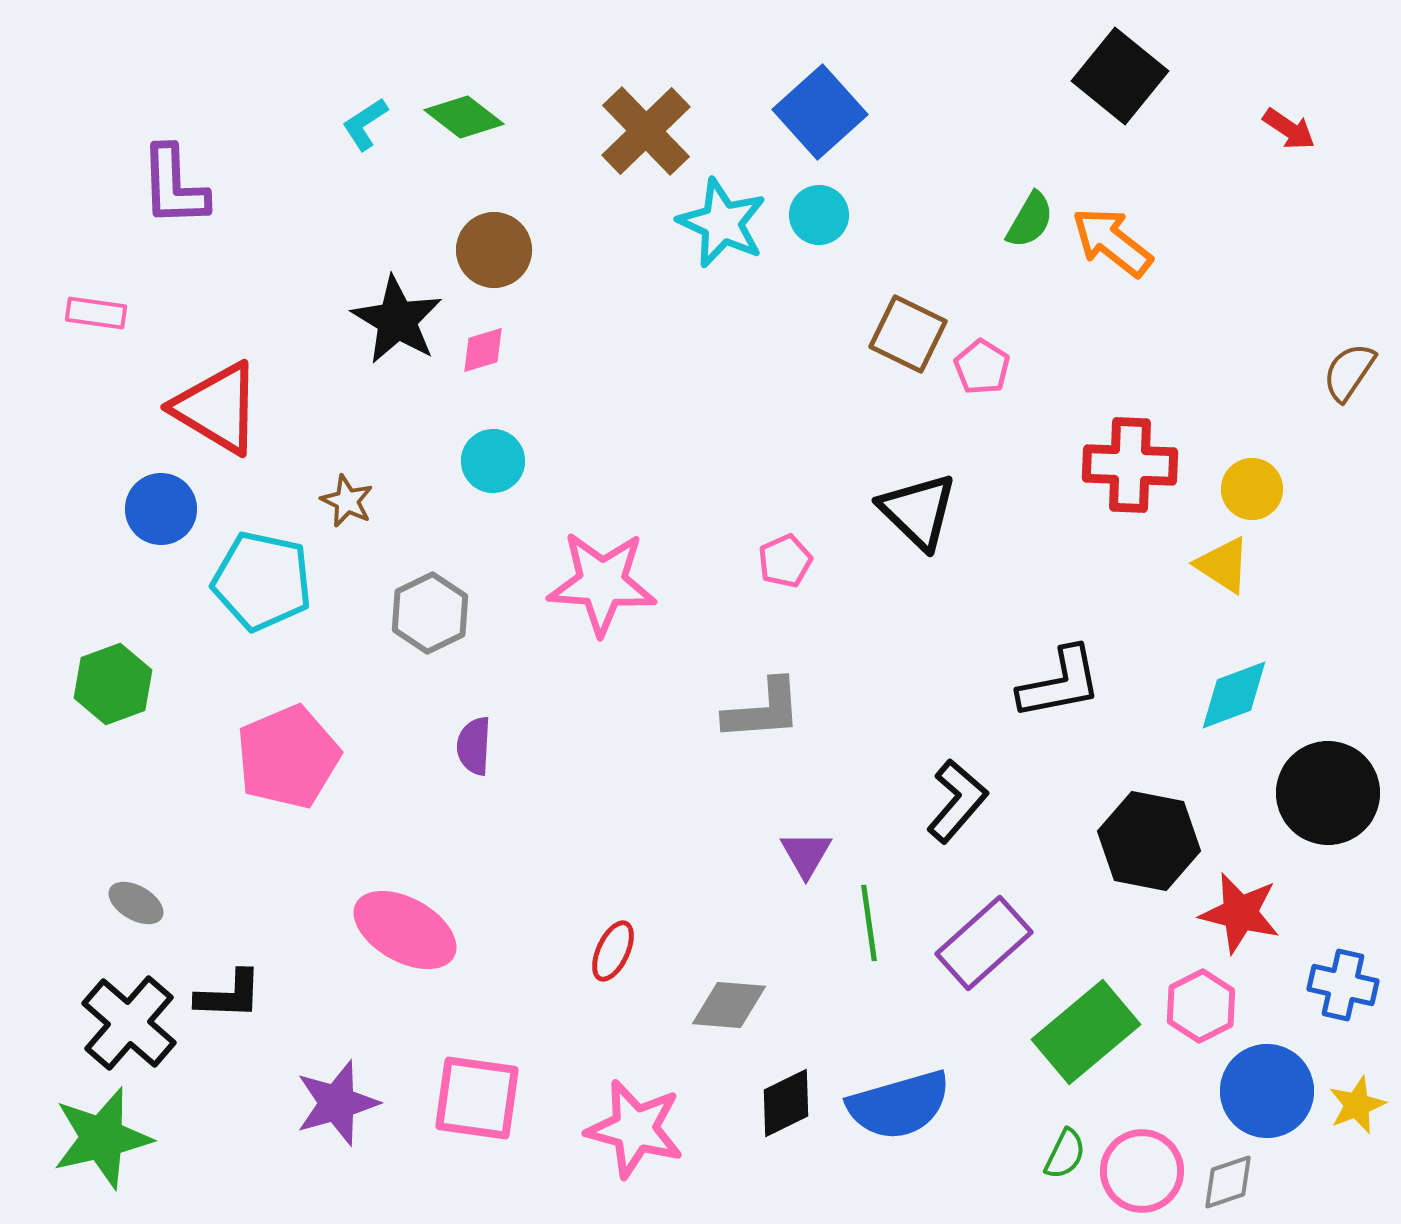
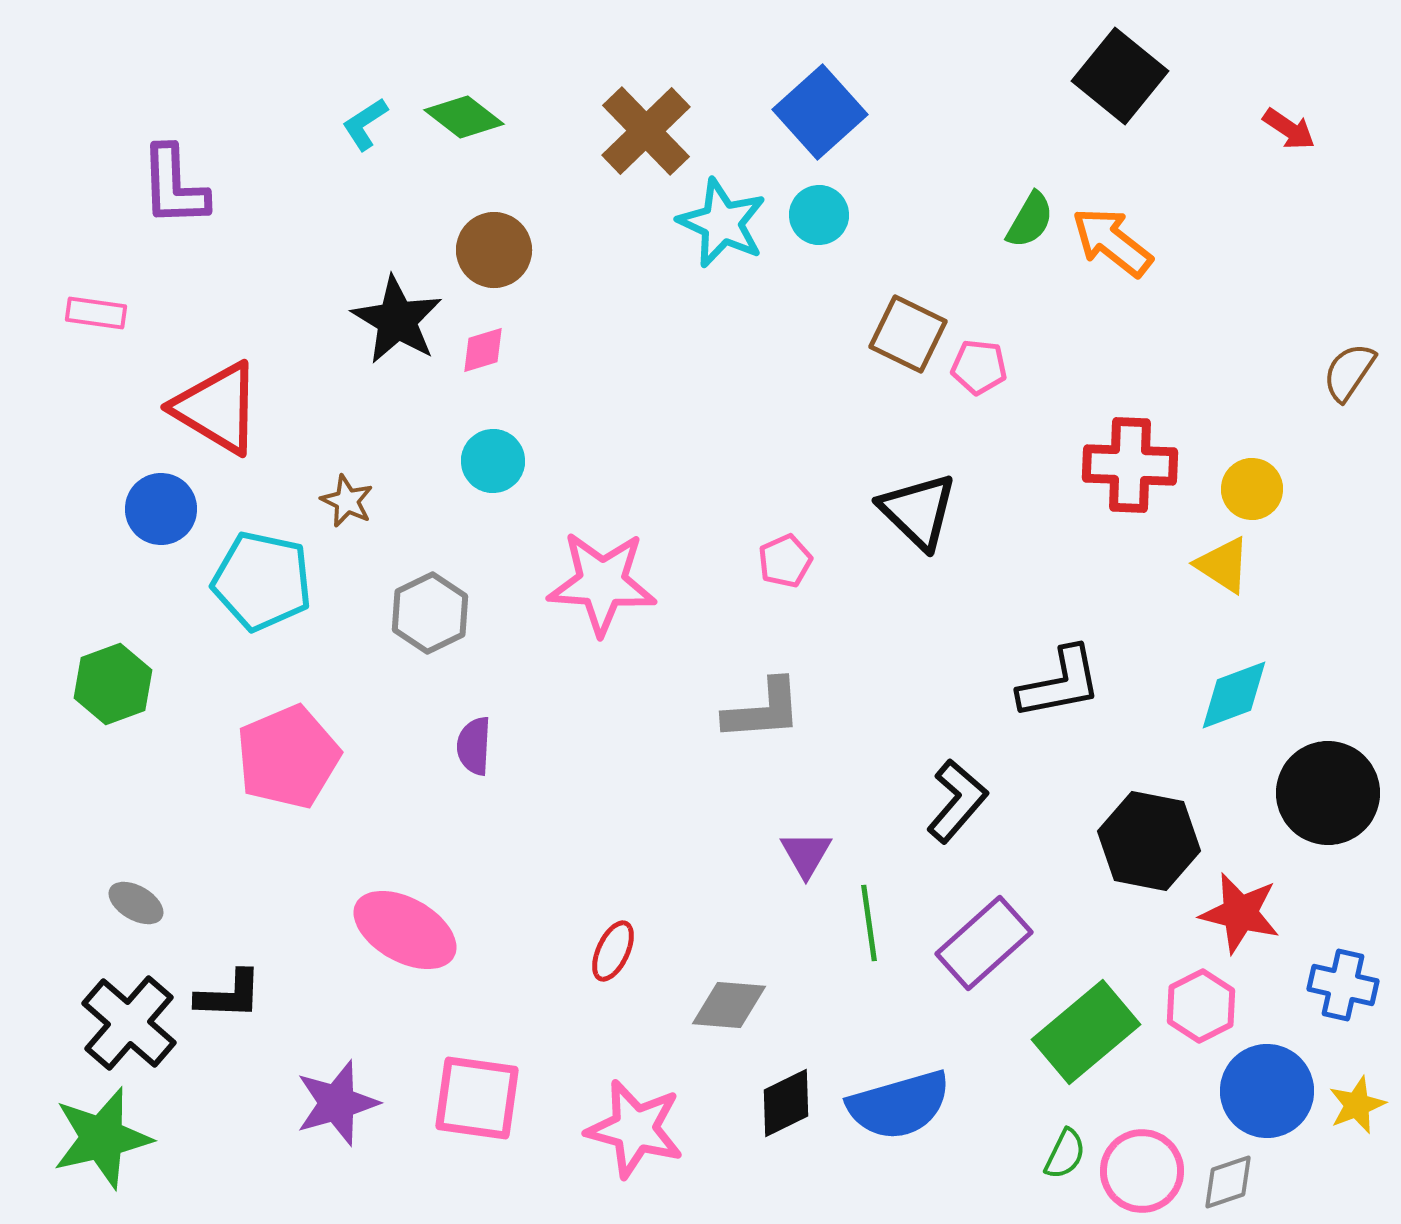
pink pentagon at (982, 367): moved 3 px left; rotated 26 degrees counterclockwise
